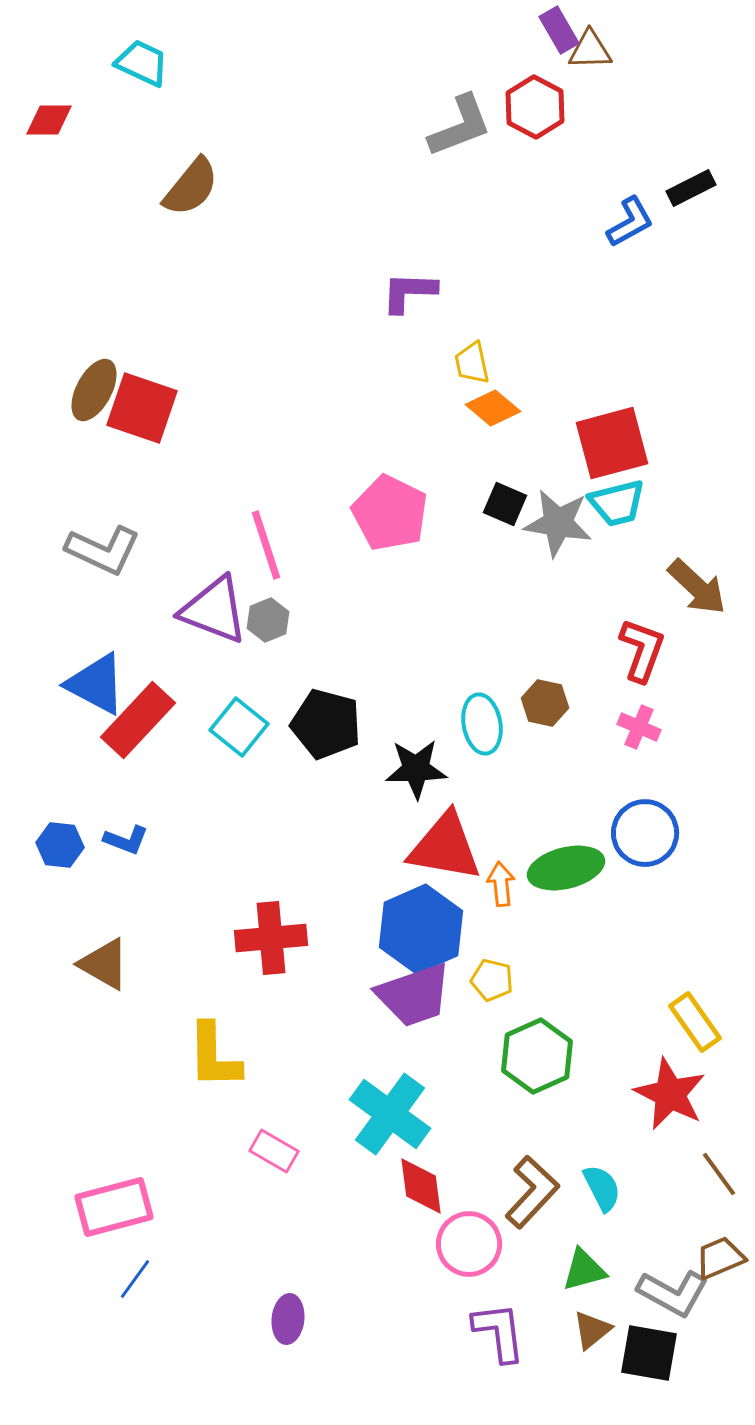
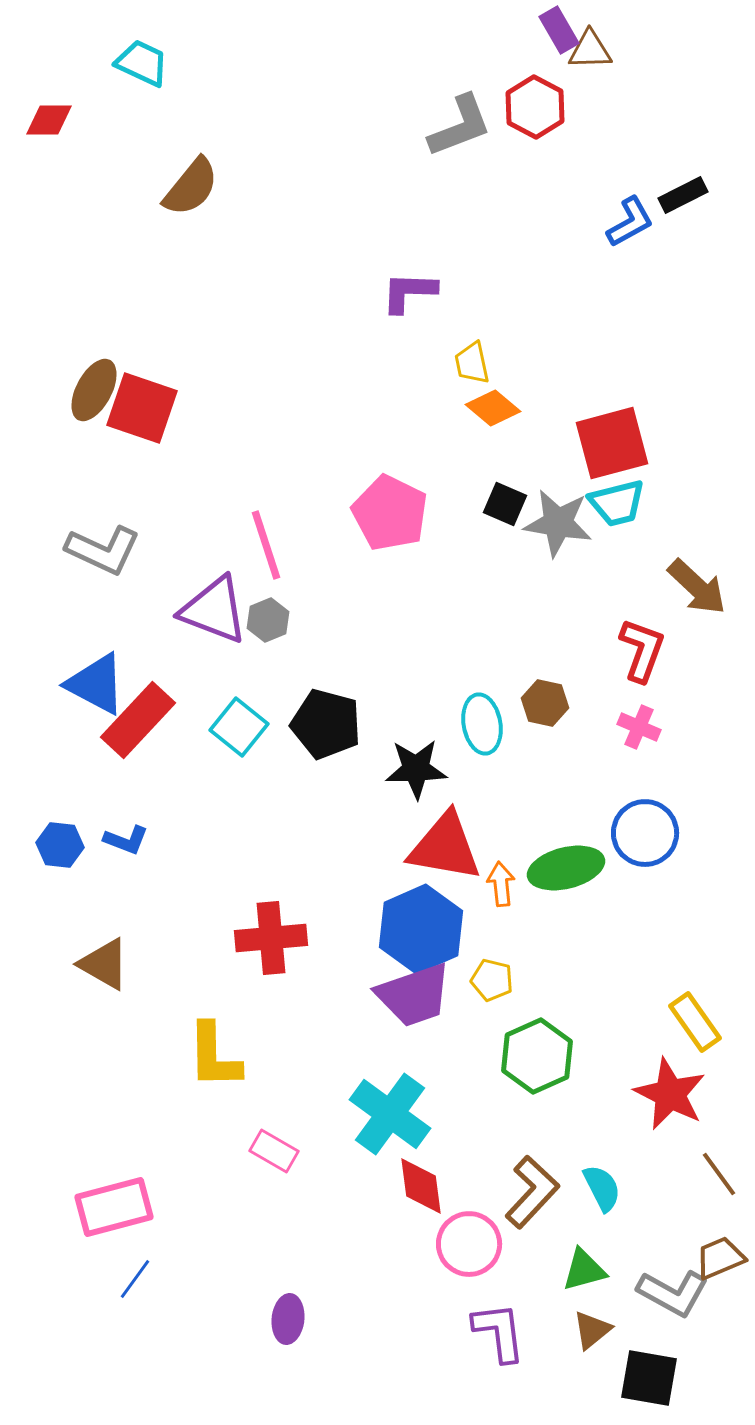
black rectangle at (691, 188): moved 8 px left, 7 px down
black square at (649, 1353): moved 25 px down
